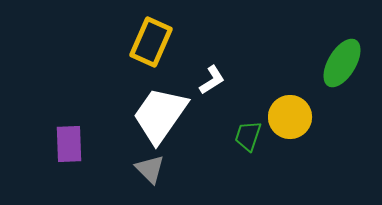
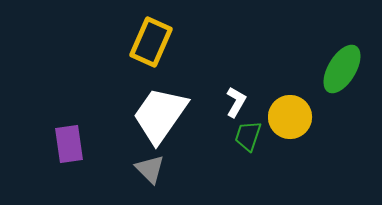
green ellipse: moved 6 px down
white L-shape: moved 24 px right, 22 px down; rotated 28 degrees counterclockwise
purple rectangle: rotated 6 degrees counterclockwise
